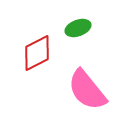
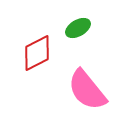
green ellipse: rotated 10 degrees counterclockwise
